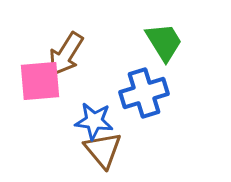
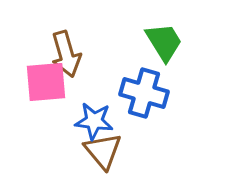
brown arrow: rotated 48 degrees counterclockwise
pink square: moved 6 px right, 1 px down
blue cross: rotated 33 degrees clockwise
brown triangle: moved 1 px down
